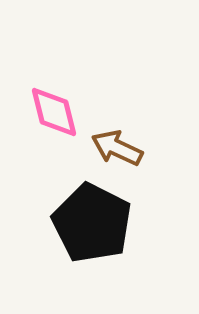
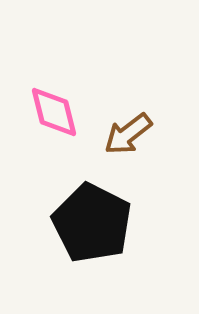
brown arrow: moved 11 px right, 14 px up; rotated 63 degrees counterclockwise
